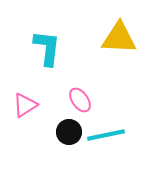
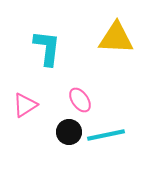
yellow triangle: moved 3 px left
